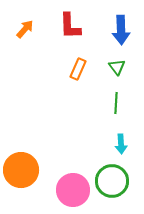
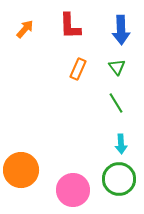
green line: rotated 35 degrees counterclockwise
green circle: moved 7 px right, 2 px up
